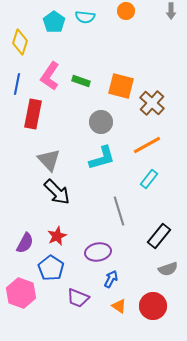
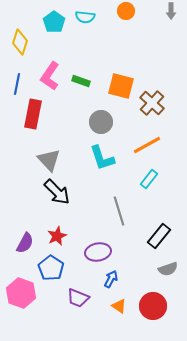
cyan L-shape: rotated 88 degrees clockwise
